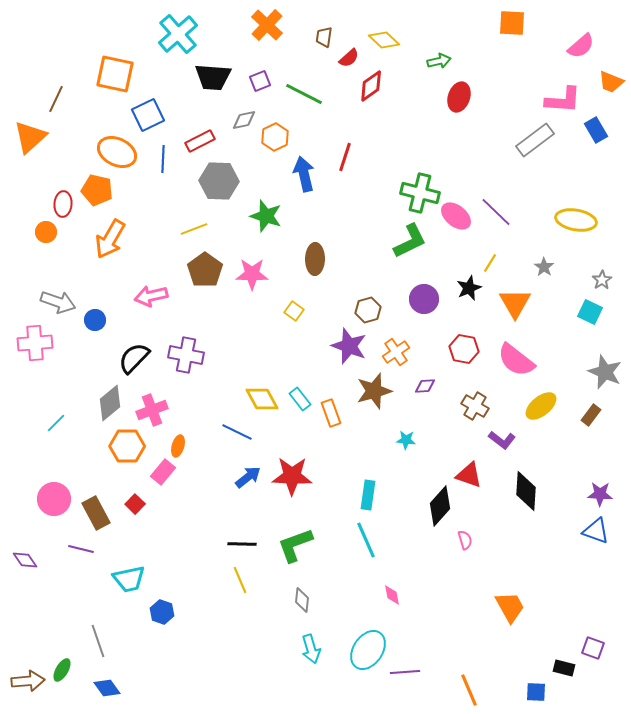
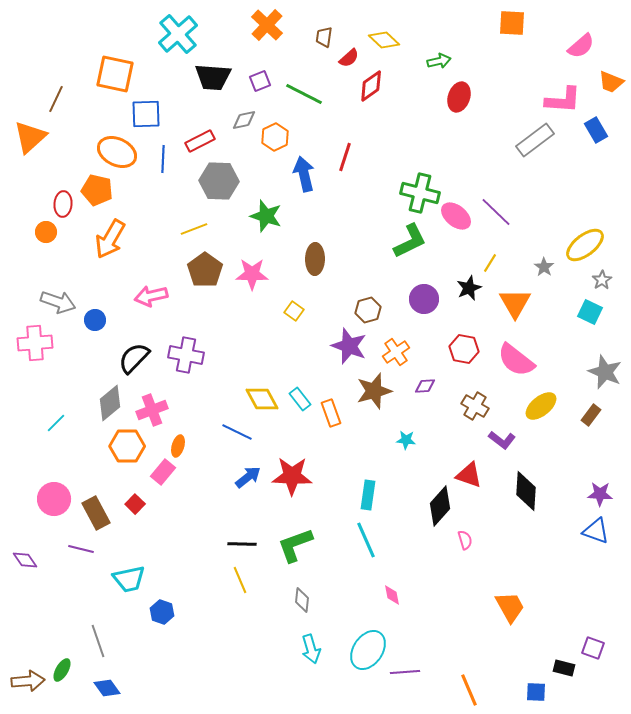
blue square at (148, 115): moved 2 px left, 1 px up; rotated 24 degrees clockwise
yellow ellipse at (576, 220): moved 9 px right, 25 px down; rotated 48 degrees counterclockwise
